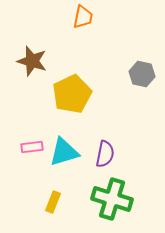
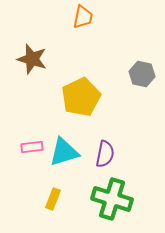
brown star: moved 2 px up
yellow pentagon: moved 9 px right, 3 px down
yellow rectangle: moved 3 px up
